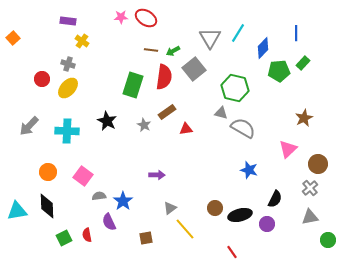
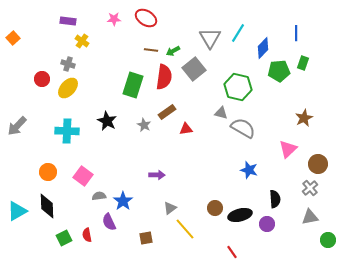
pink star at (121, 17): moved 7 px left, 2 px down
green rectangle at (303, 63): rotated 24 degrees counterclockwise
green hexagon at (235, 88): moved 3 px right, 1 px up
gray arrow at (29, 126): moved 12 px left
black semicircle at (275, 199): rotated 30 degrees counterclockwise
cyan triangle at (17, 211): rotated 20 degrees counterclockwise
